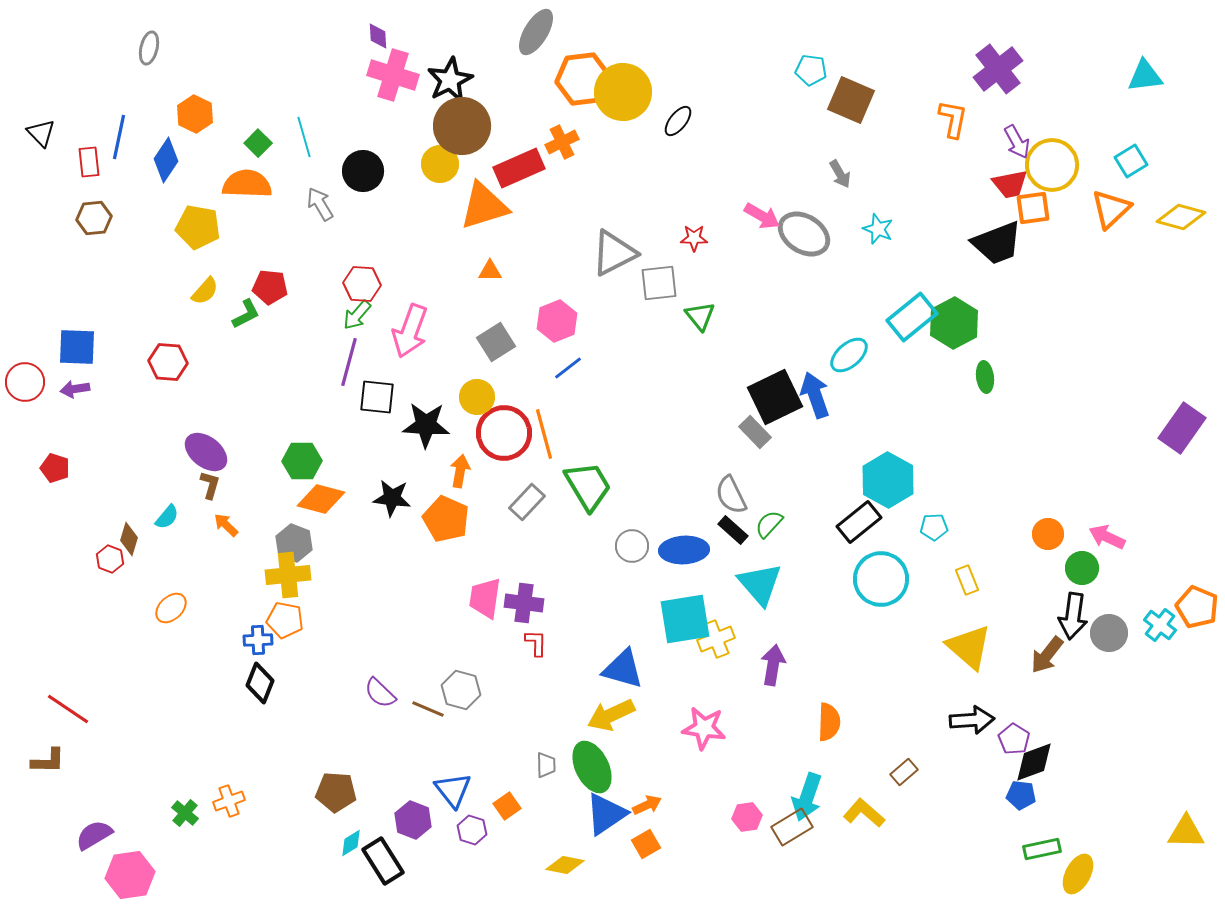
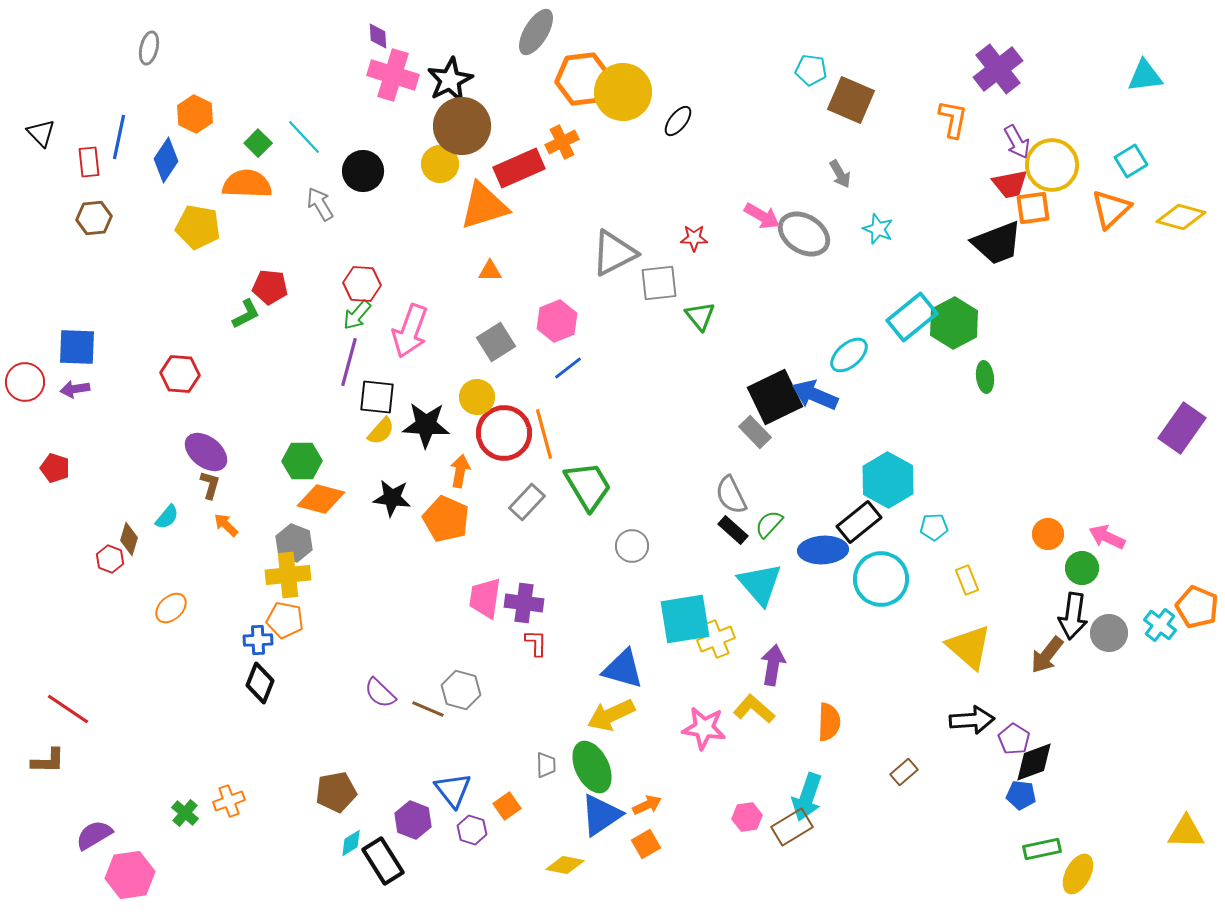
cyan line at (304, 137): rotated 27 degrees counterclockwise
yellow semicircle at (205, 291): moved 176 px right, 140 px down
red hexagon at (168, 362): moved 12 px right, 12 px down
blue arrow at (815, 395): rotated 48 degrees counterclockwise
blue ellipse at (684, 550): moved 139 px right
brown pentagon at (336, 792): rotated 15 degrees counterclockwise
yellow L-shape at (864, 813): moved 110 px left, 104 px up
blue triangle at (606, 814): moved 5 px left, 1 px down
